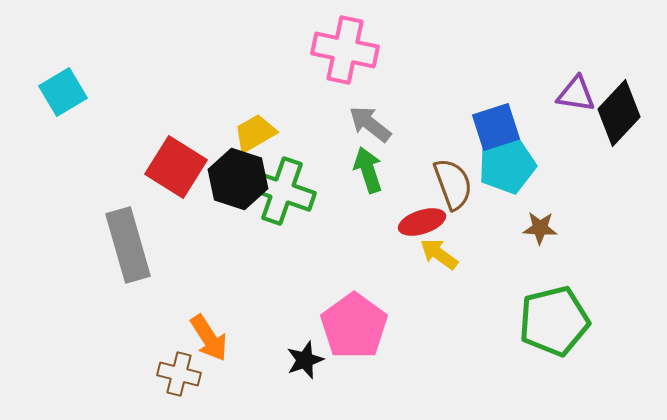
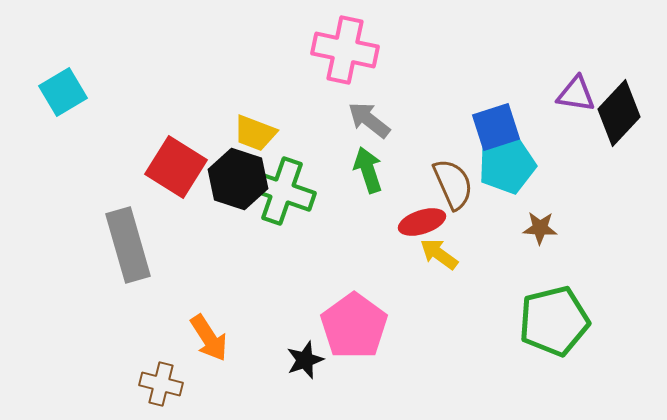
gray arrow: moved 1 px left, 4 px up
yellow trapezoid: rotated 129 degrees counterclockwise
brown semicircle: rotated 4 degrees counterclockwise
brown cross: moved 18 px left, 10 px down
